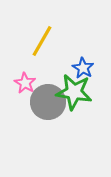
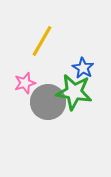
pink star: rotated 25 degrees clockwise
